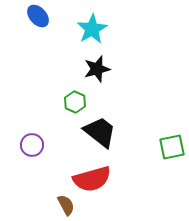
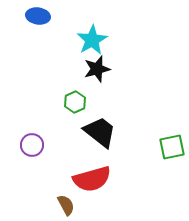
blue ellipse: rotated 40 degrees counterclockwise
cyan star: moved 11 px down
green hexagon: rotated 10 degrees clockwise
